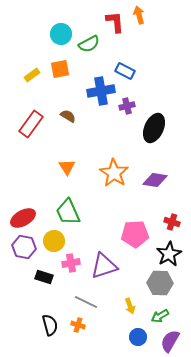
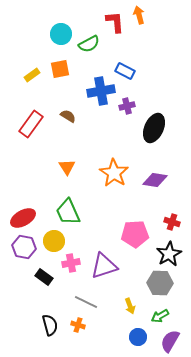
black rectangle: rotated 18 degrees clockwise
